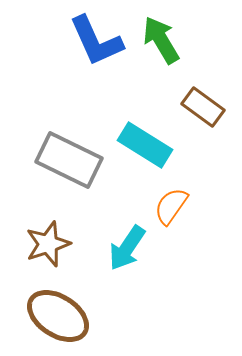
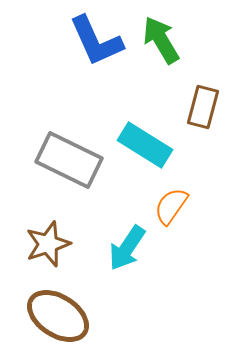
brown rectangle: rotated 69 degrees clockwise
